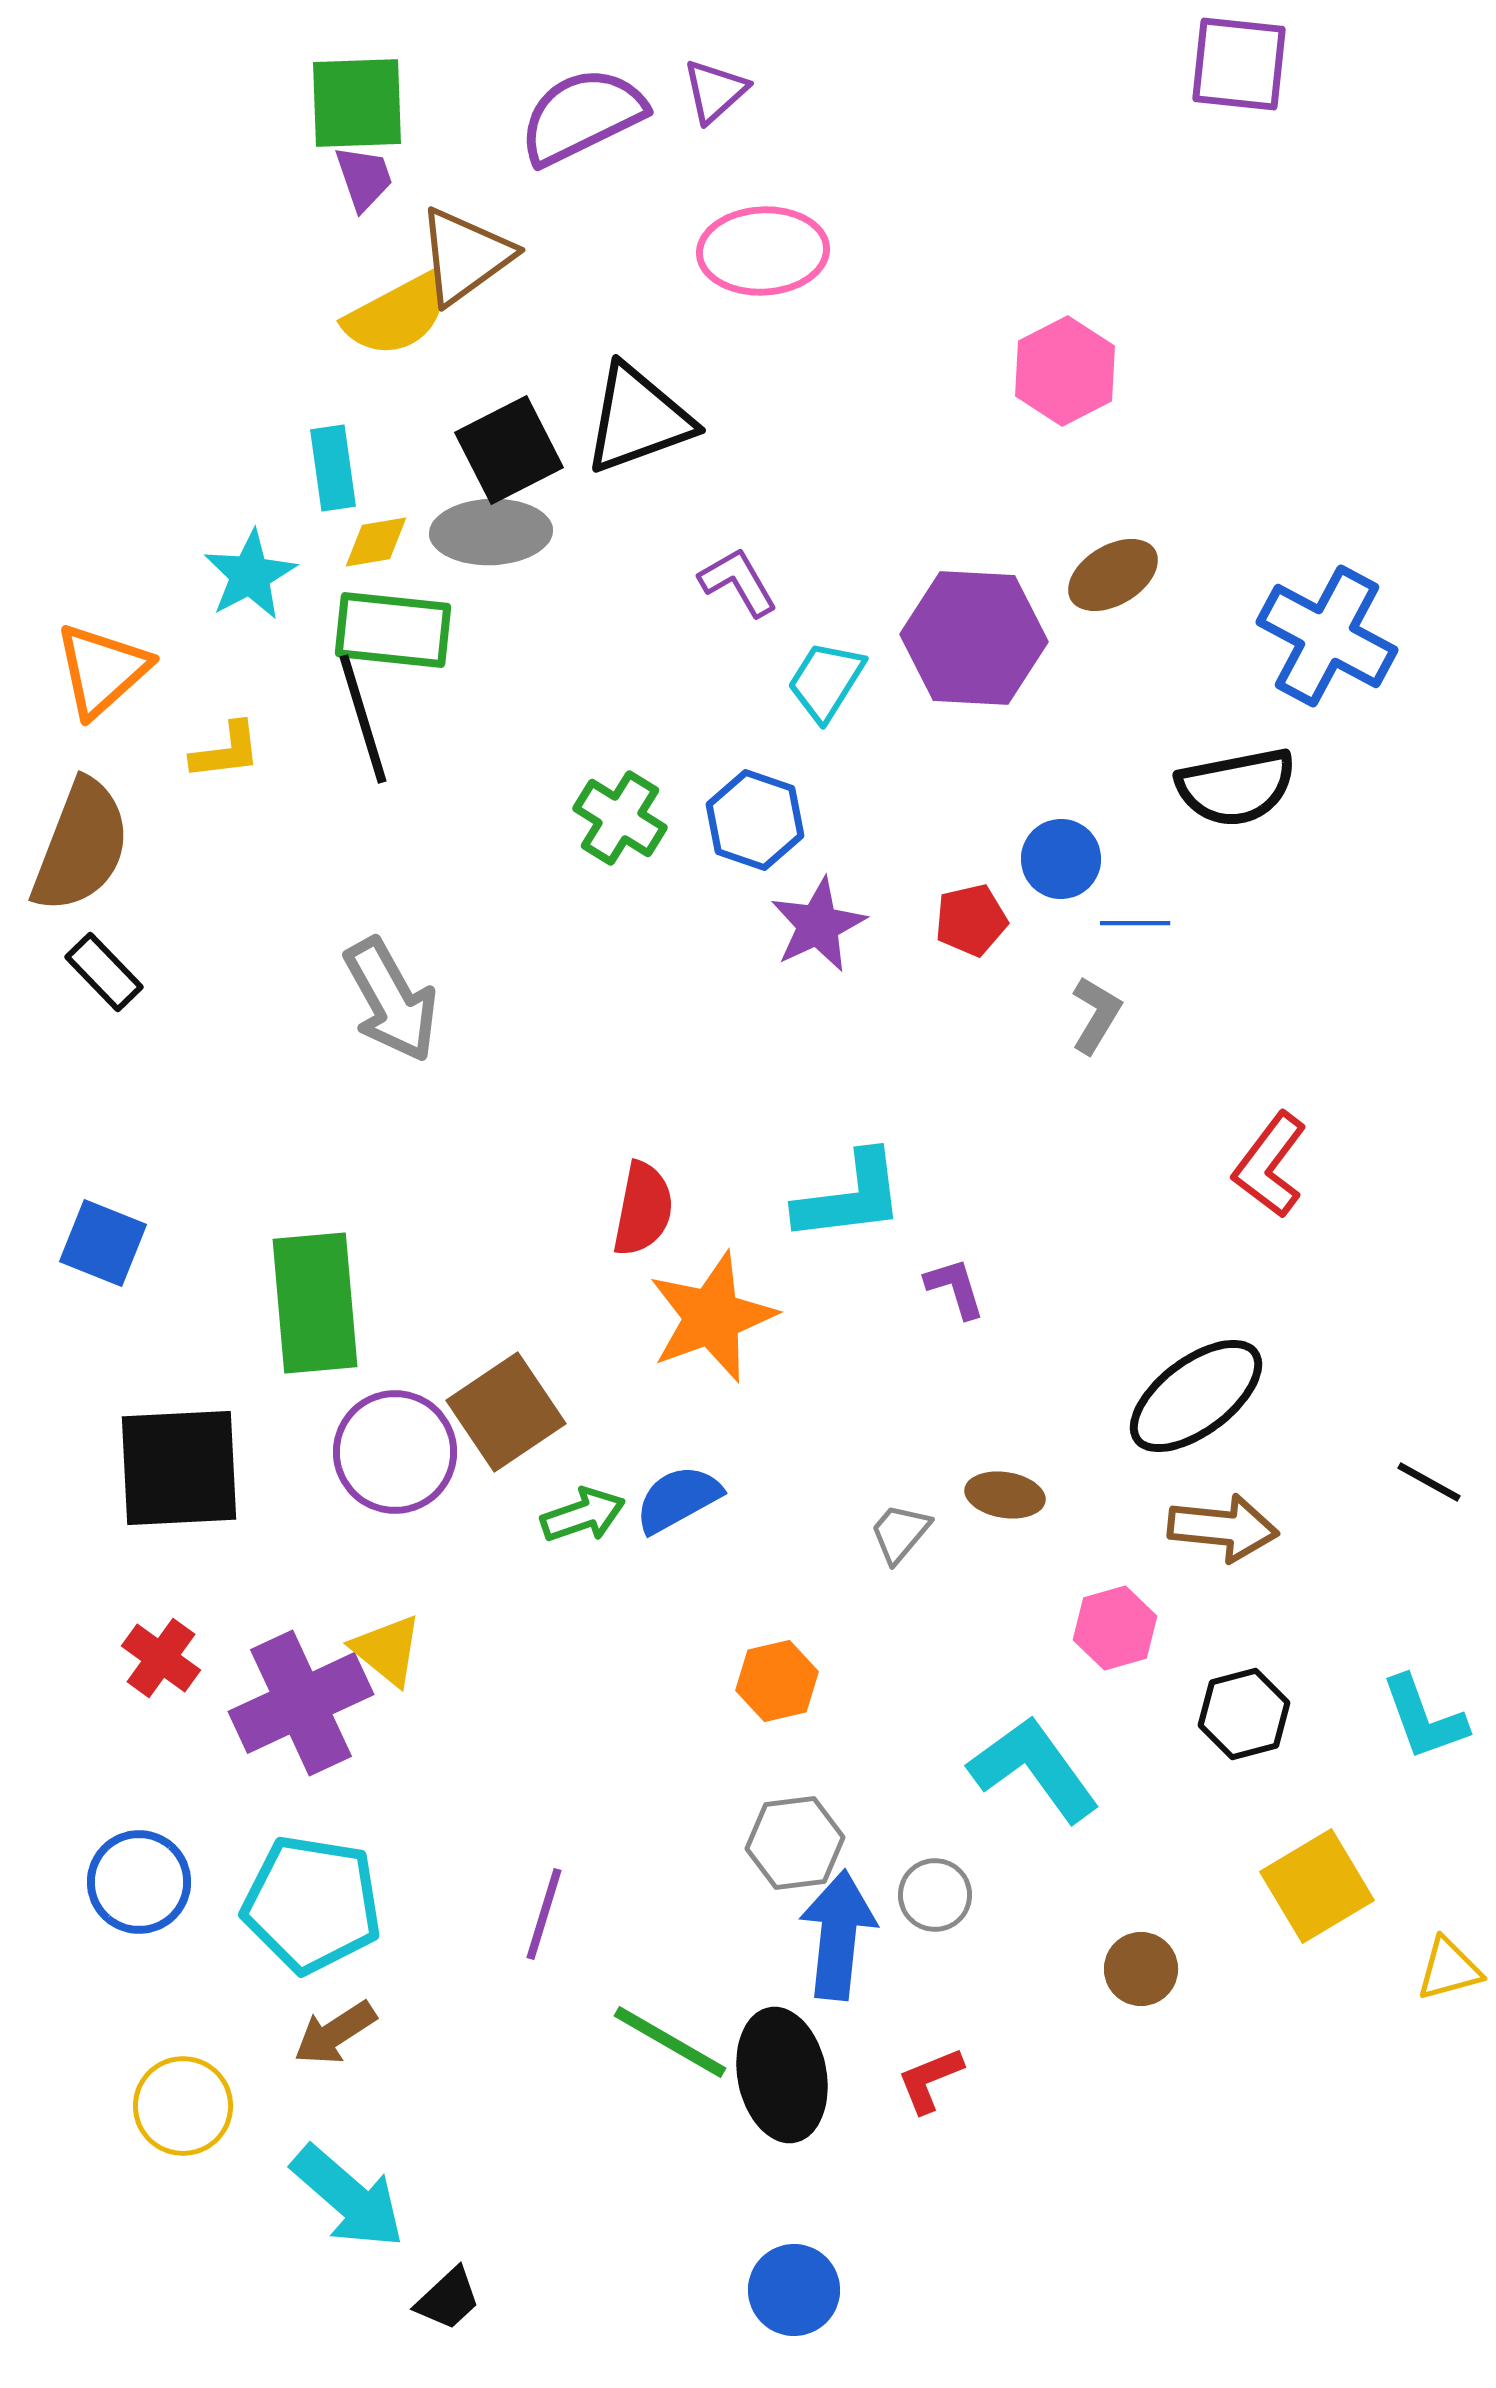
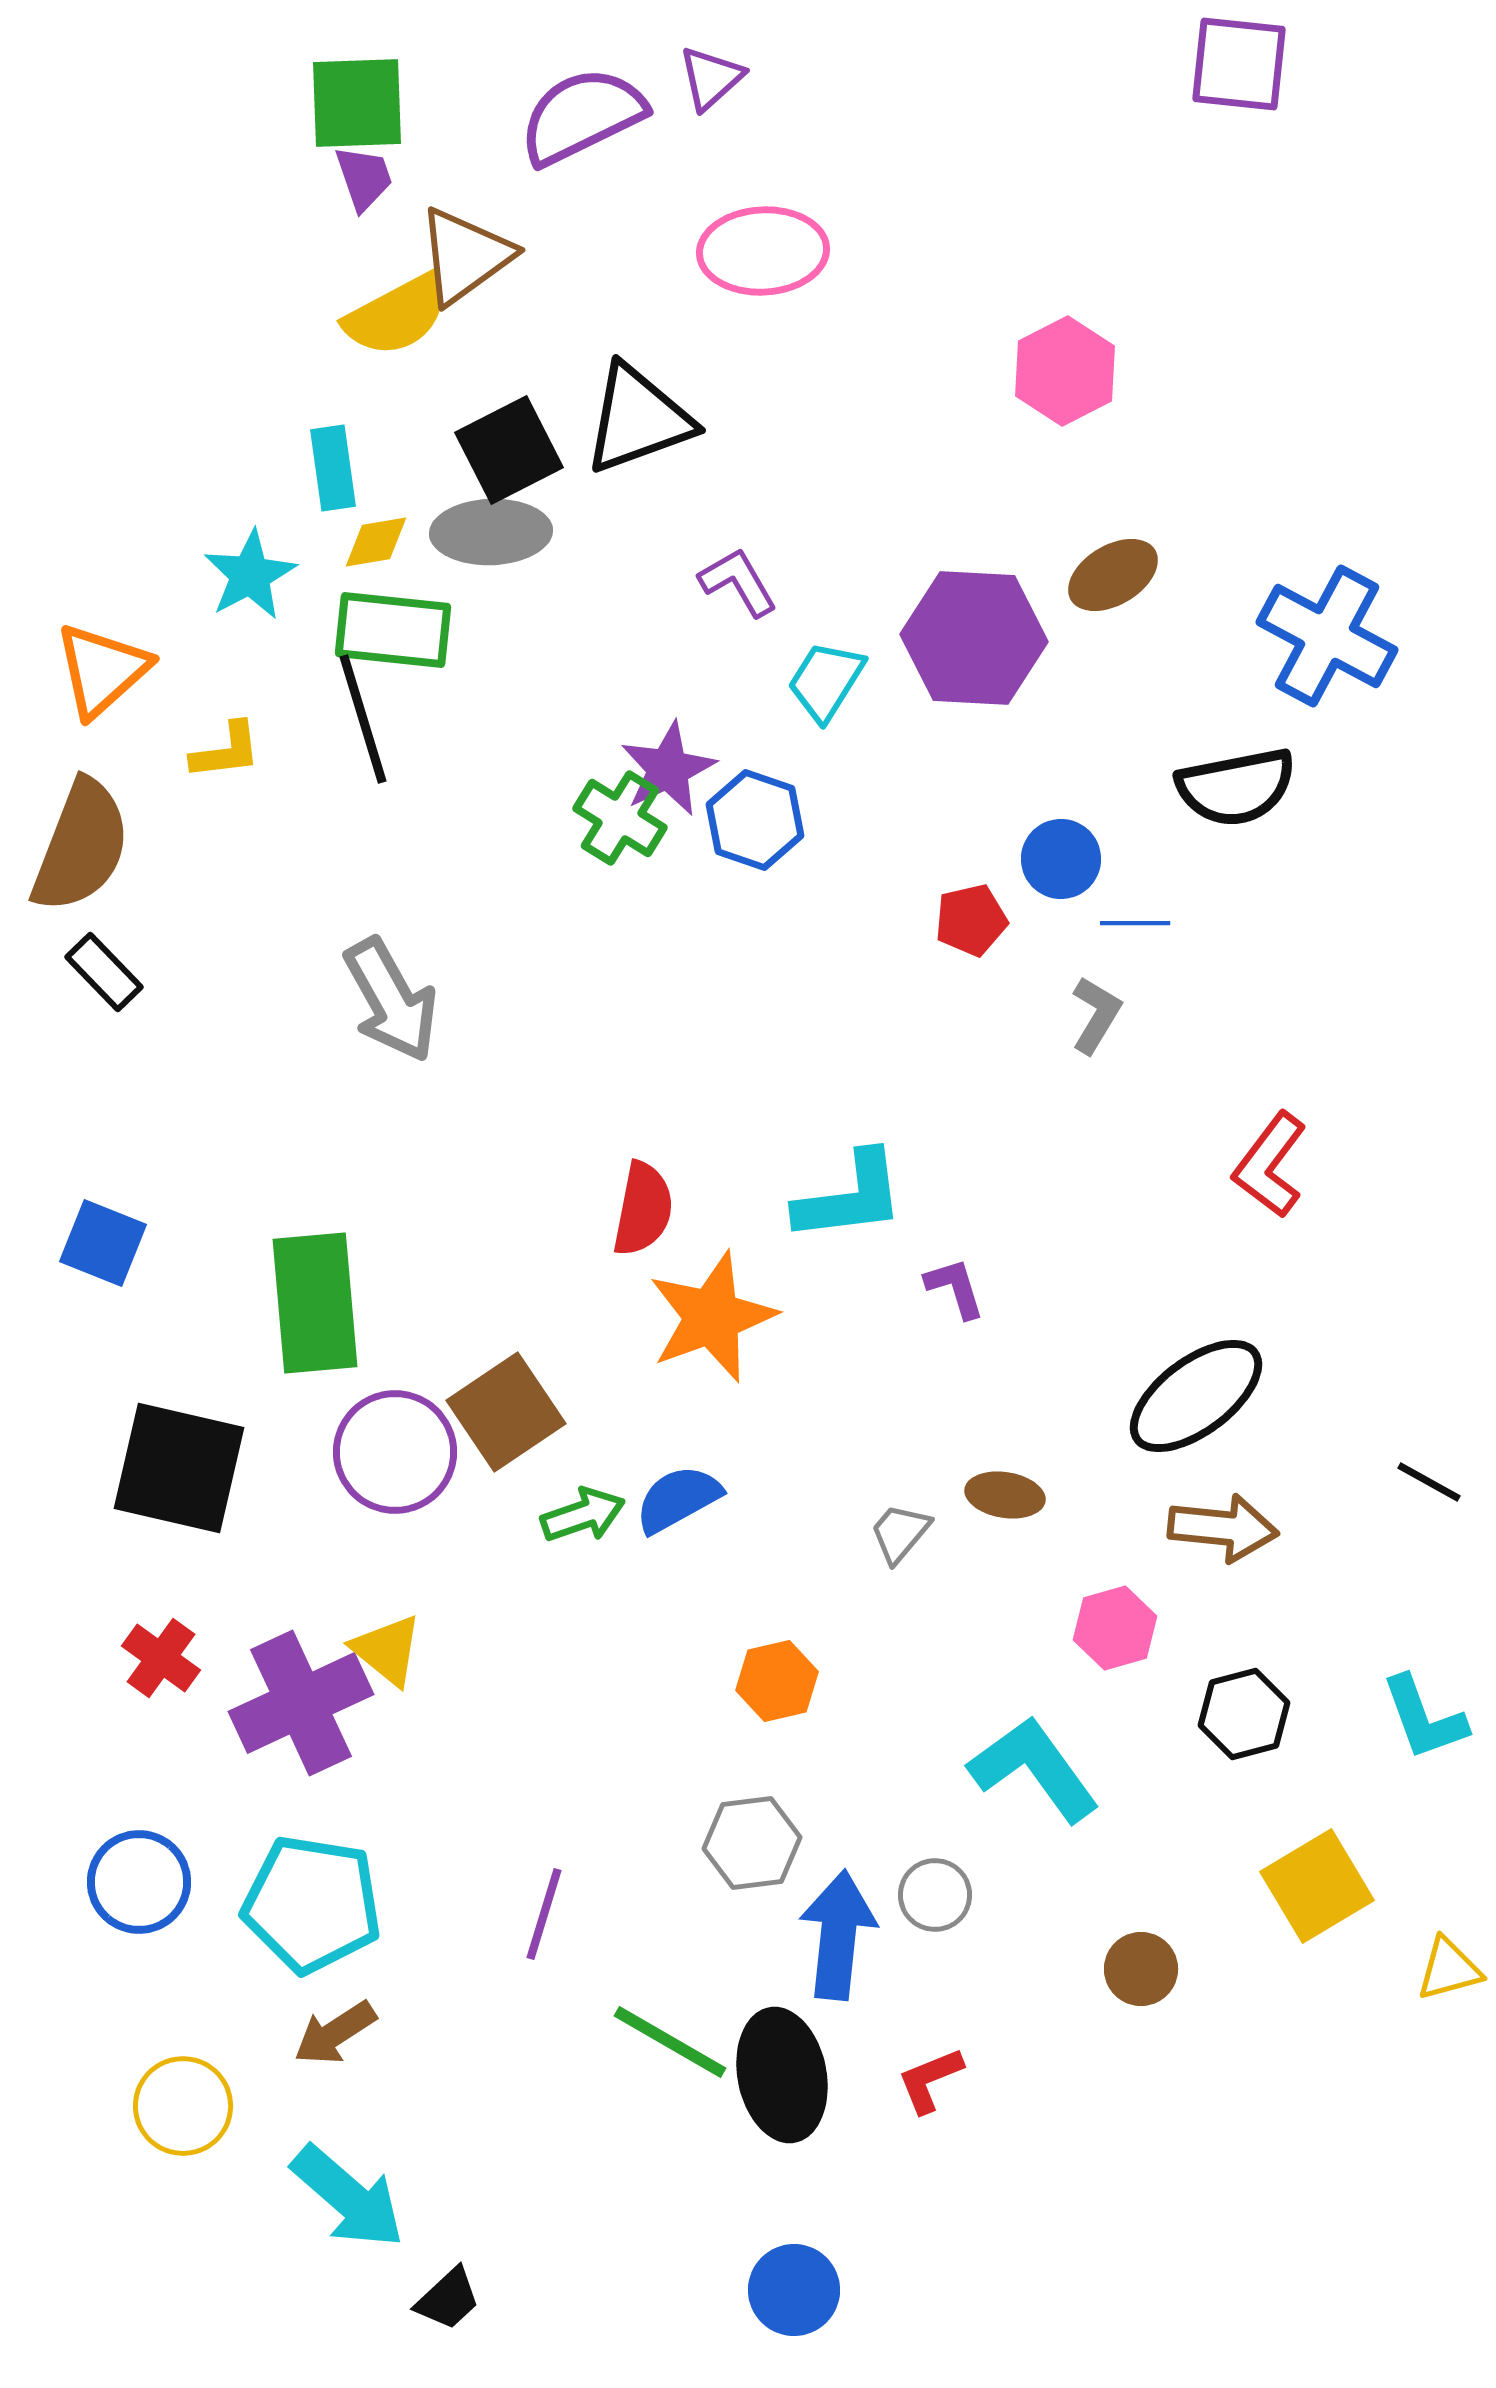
purple triangle at (715, 91): moved 4 px left, 13 px up
purple star at (818, 925): moved 150 px left, 156 px up
black square at (179, 1468): rotated 16 degrees clockwise
gray hexagon at (795, 1843): moved 43 px left
